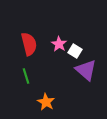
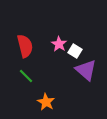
red semicircle: moved 4 px left, 2 px down
green line: rotated 28 degrees counterclockwise
